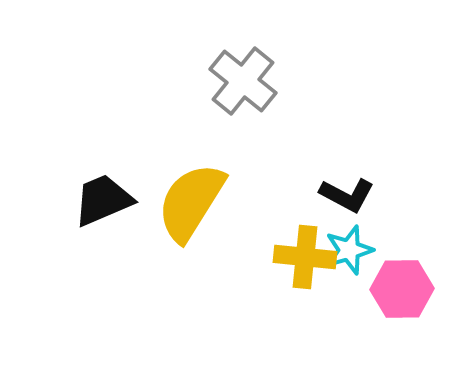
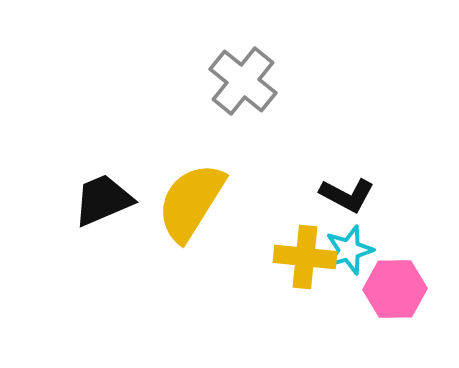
pink hexagon: moved 7 px left
